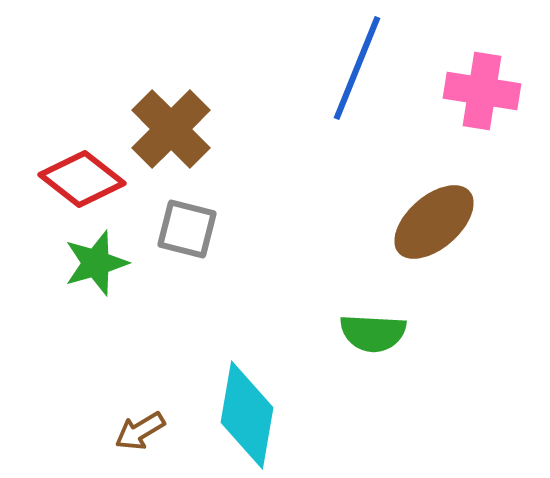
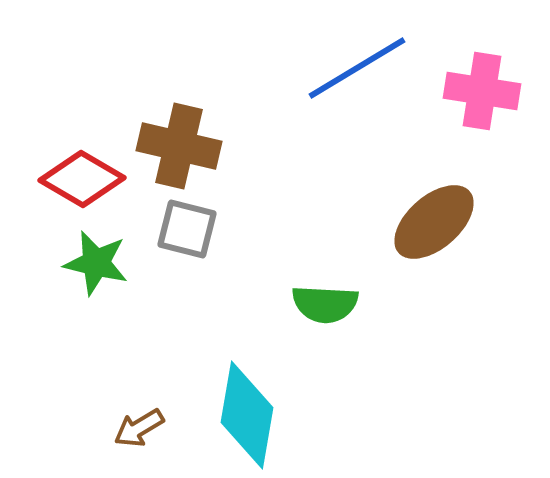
blue line: rotated 37 degrees clockwise
brown cross: moved 8 px right, 17 px down; rotated 32 degrees counterclockwise
red diamond: rotated 8 degrees counterclockwise
green star: rotated 30 degrees clockwise
green semicircle: moved 48 px left, 29 px up
brown arrow: moved 1 px left, 3 px up
